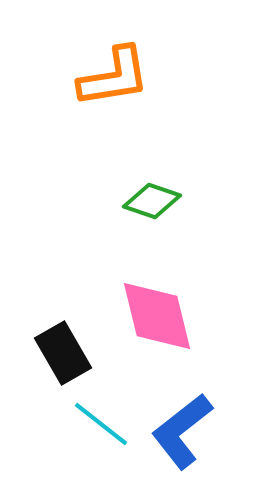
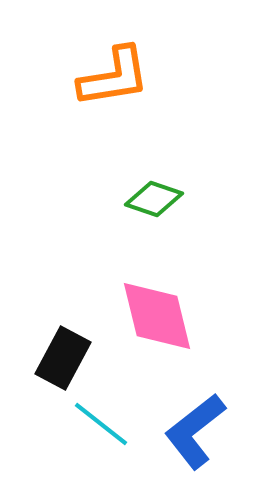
green diamond: moved 2 px right, 2 px up
black rectangle: moved 5 px down; rotated 58 degrees clockwise
blue L-shape: moved 13 px right
